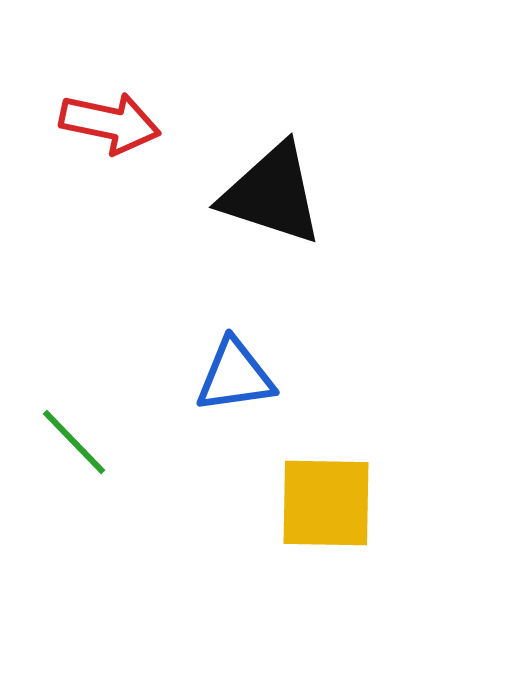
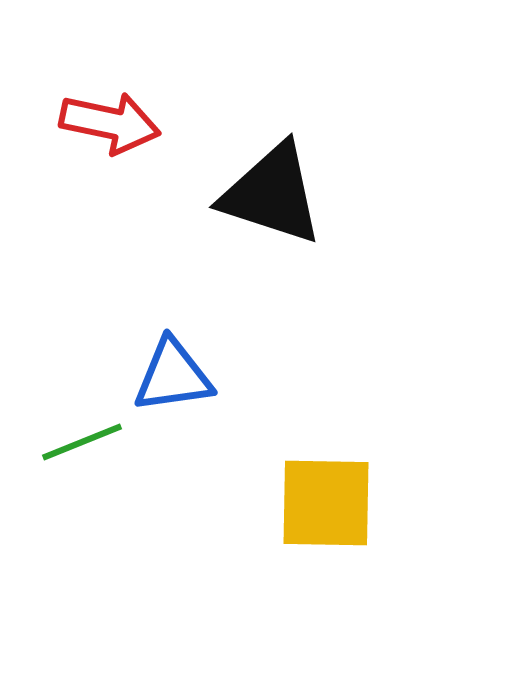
blue triangle: moved 62 px left
green line: moved 8 px right; rotated 68 degrees counterclockwise
